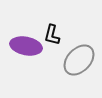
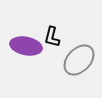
black L-shape: moved 2 px down
